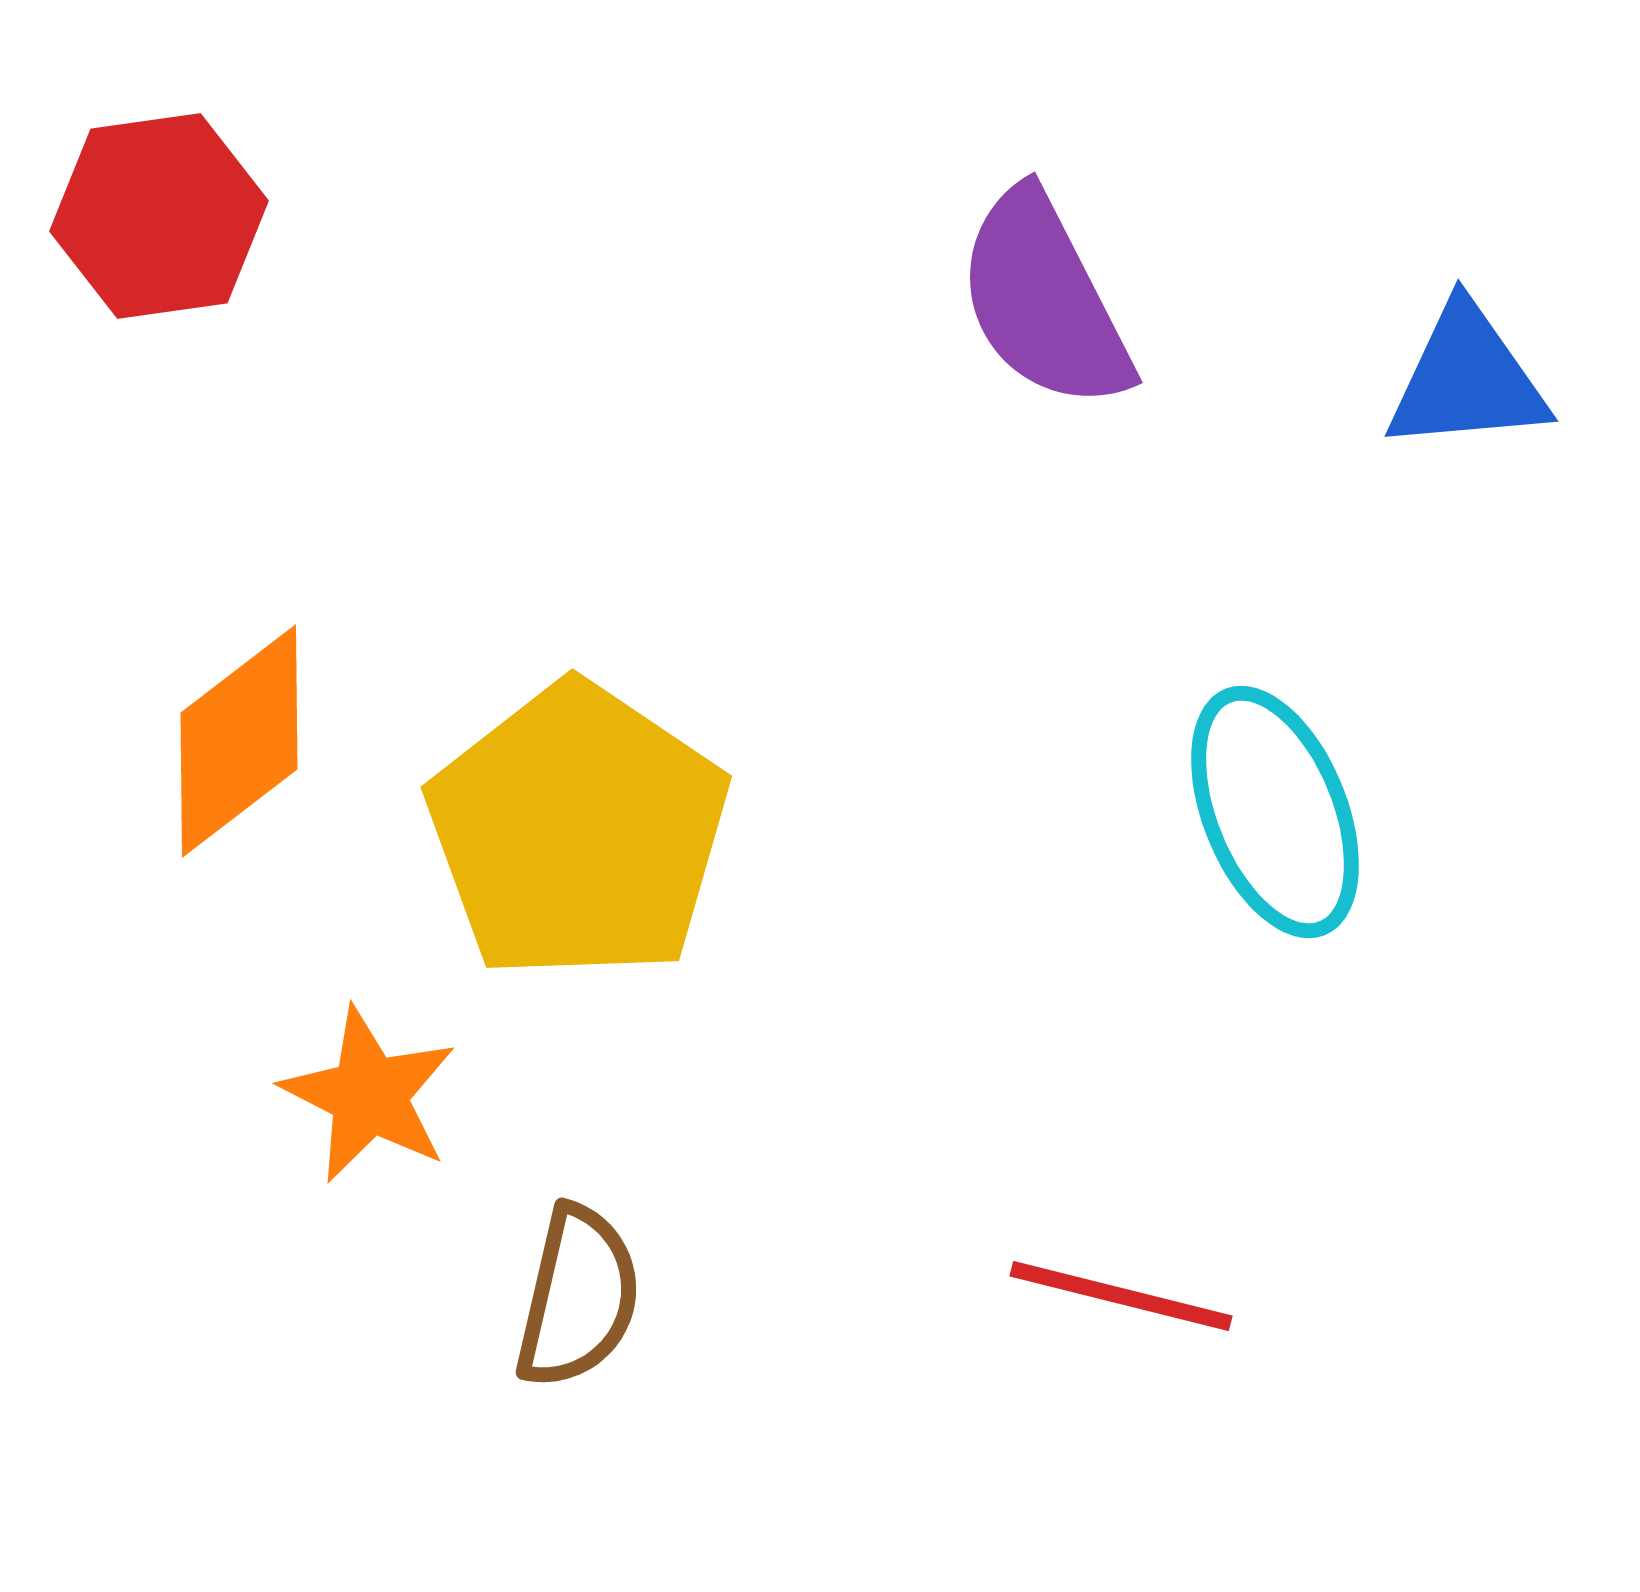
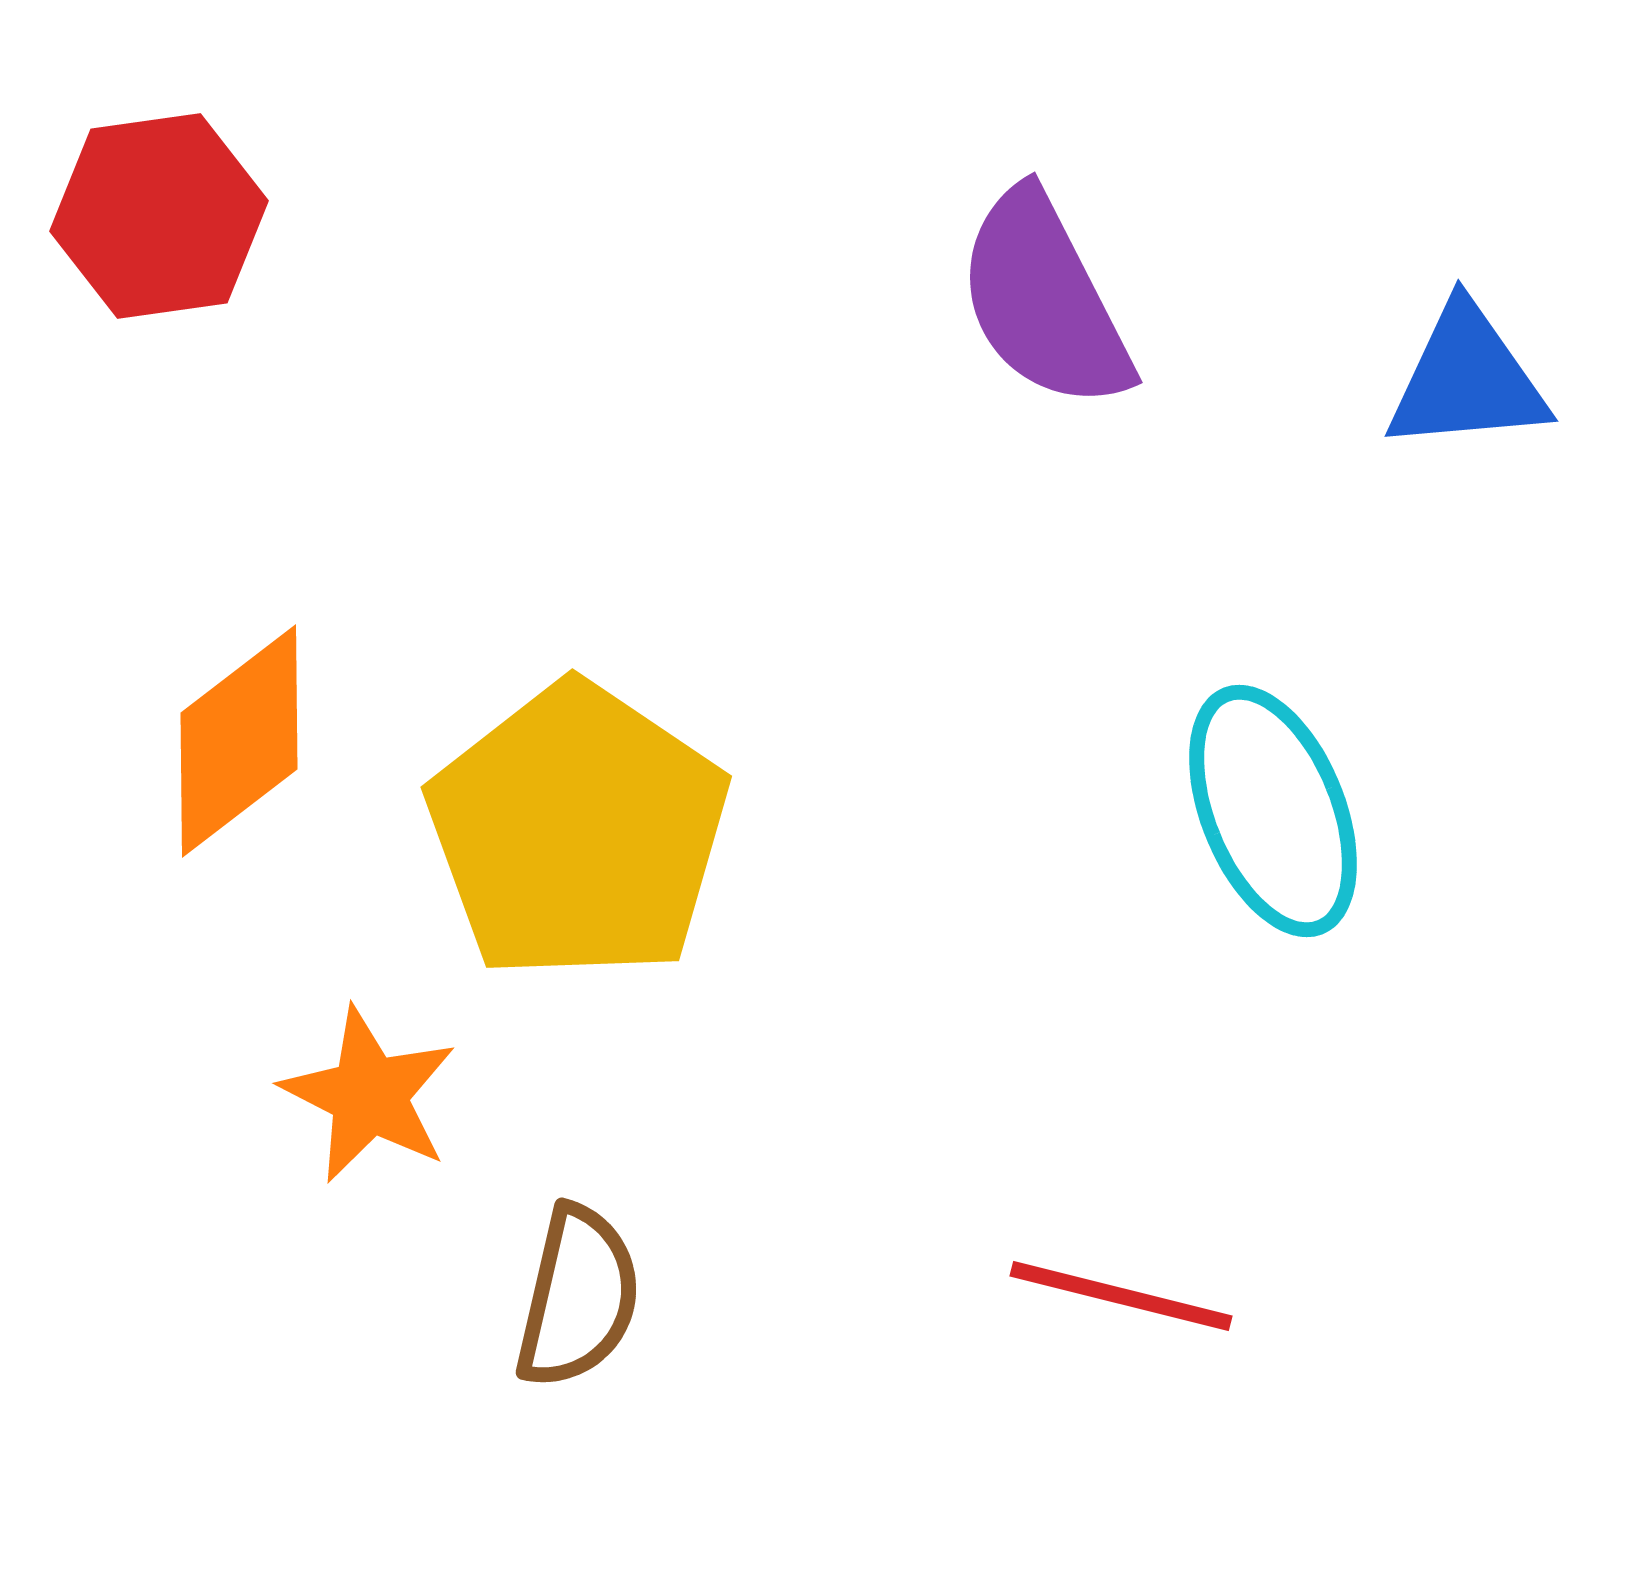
cyan ellipse: moved 2 px left, 1 px up
